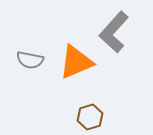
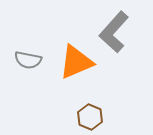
gray semicircle: moved 2 px left
brown hexagon: rotated 20 degrees counterclockwise
